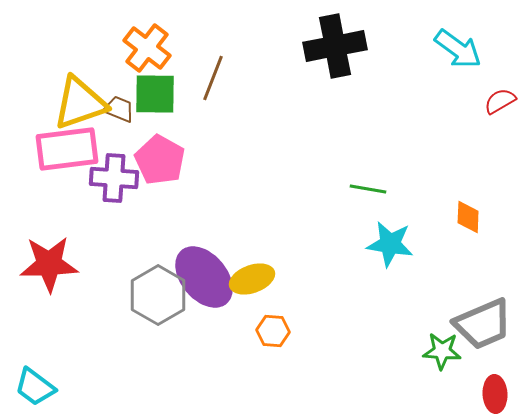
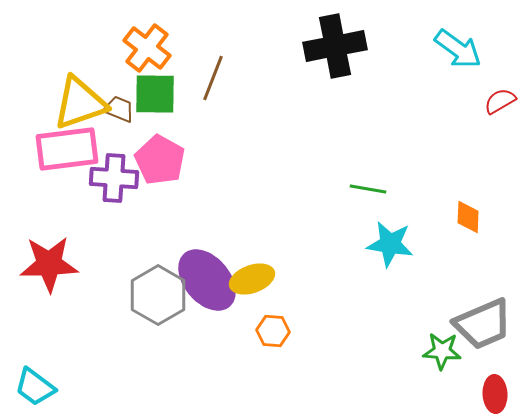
purple ellipse: moved 3 px right, 3 px down
